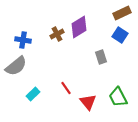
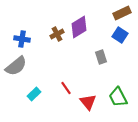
blue cross: moved 1 px left, 1 px up
cyan rectangle: moved 1 px right
